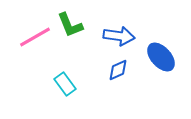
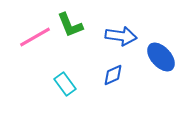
blue arrow: moved 2 px right
blue diamond: moved 5 px left, 5 px down
